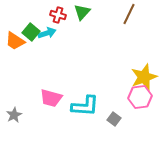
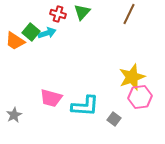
red cross: moved 1 px up
yellow star: moved 12 px left
